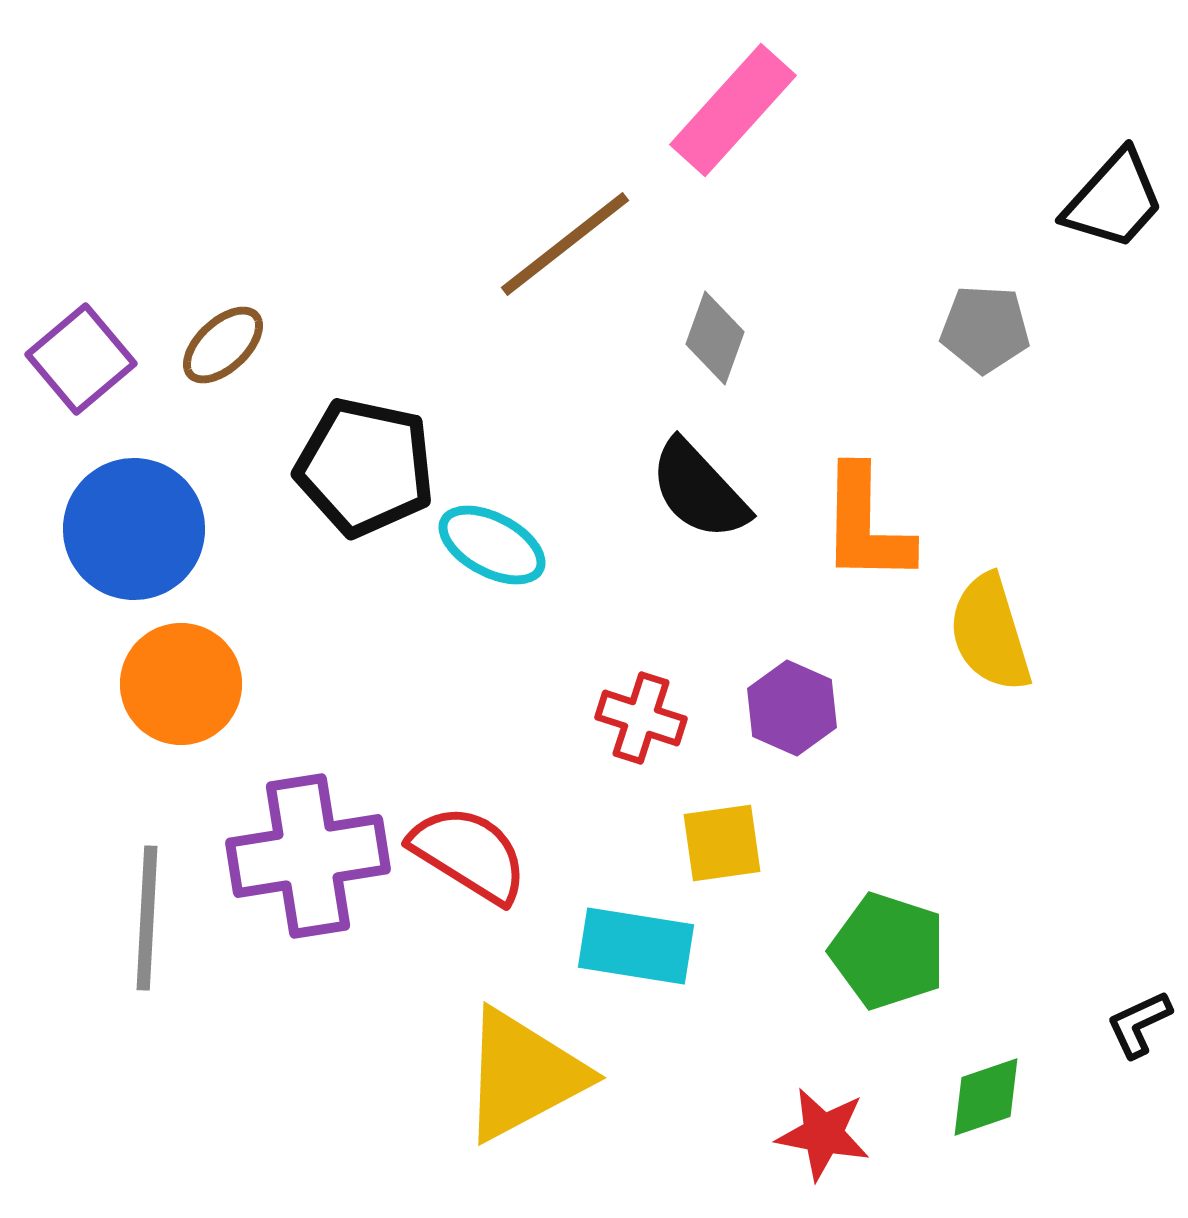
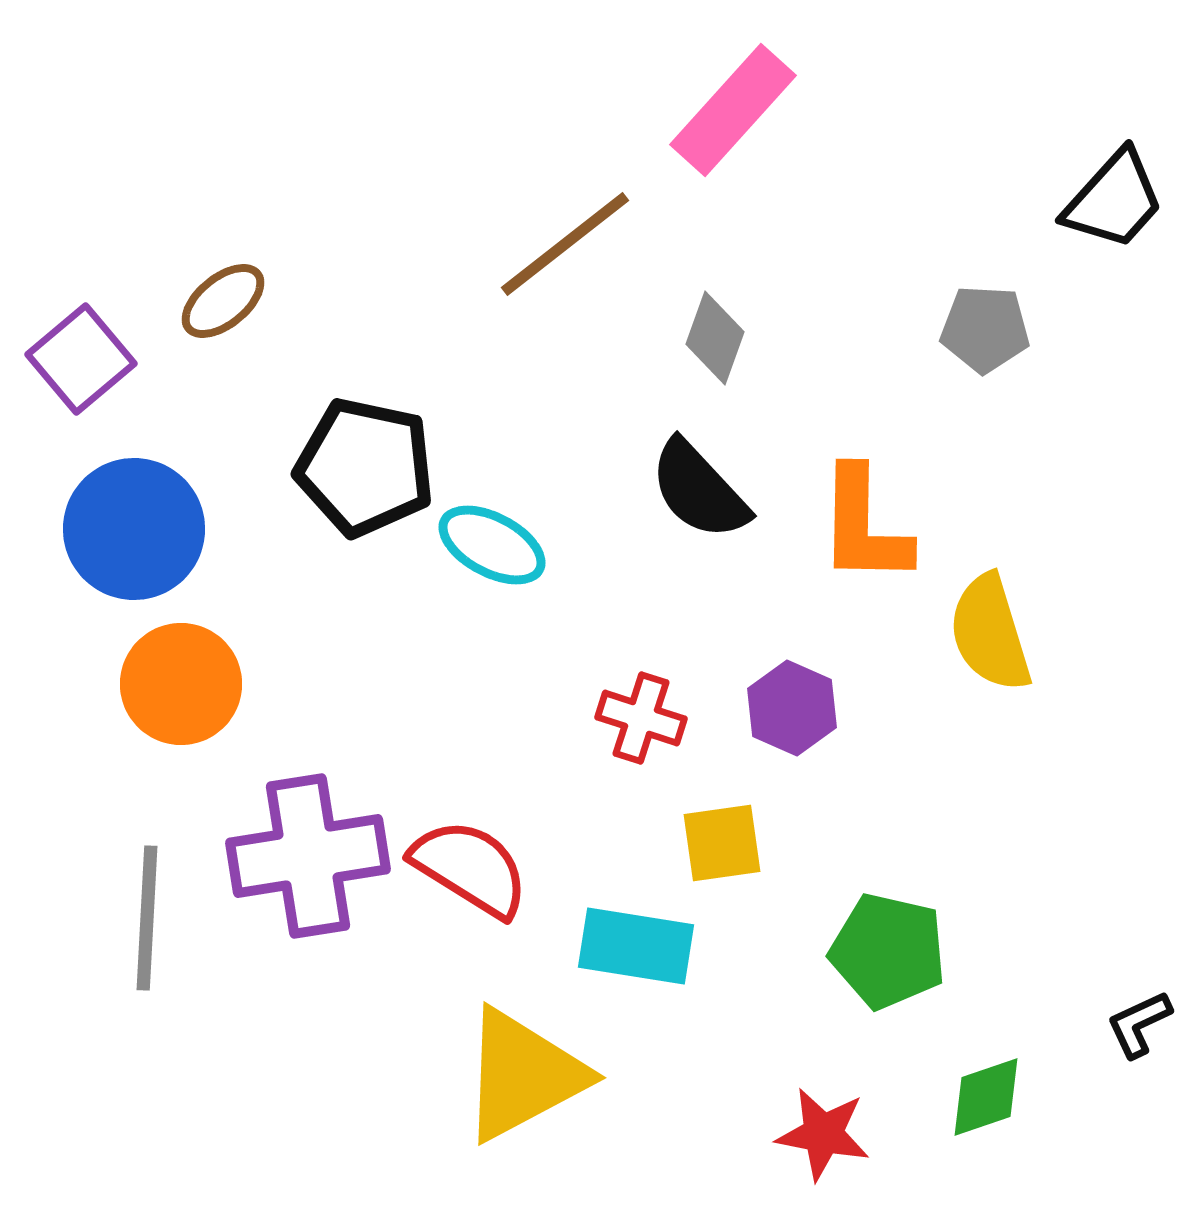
brown ellipse: moved 44 px up; rotated 4 degrees clockwise
orange L-shape: moved 2 px left, 1 px down
red semicircle: moved 1 px right, 14 px down
green pentagon: rotated 5 degrees counterclockwise
